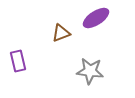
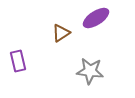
brown triangle: rotated 12 degrees counterclockwise
